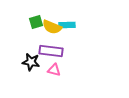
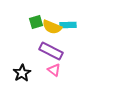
cyan rectangle: moved 1 px right
purple rectangle: rotated 20 degrees clockwise
black star: moved 9 px left, 11 px down; rotated 30 degrees clockwise
pink triangle: rotated 24 degrees clockwise
